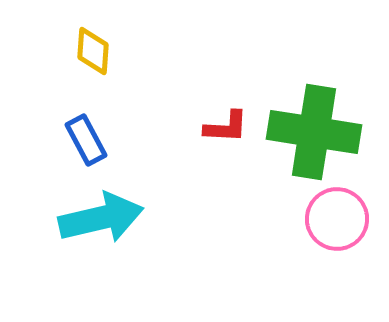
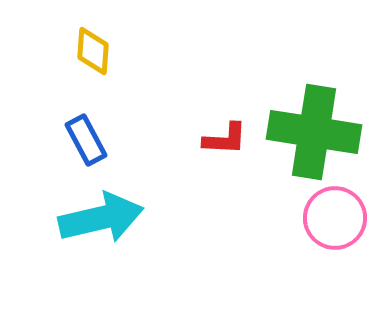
red L-shape: moved 1 px left, 12 px down
pink circle: moved 2 px left, 1 px up
